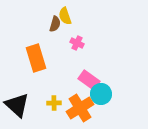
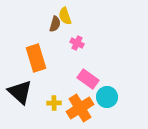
pink rectangle: moved 1 px left, 1 px up
cyan circle: moved 6 px right, 3 px down
black triangle: moved 3 px right, 13 px up
